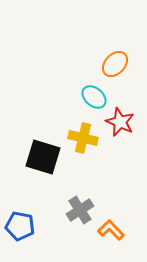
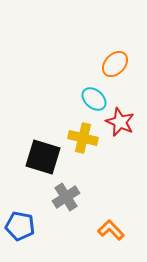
cyan ellipse: moved 2 px down
gray cross: moved 14 px left, 13 px up
